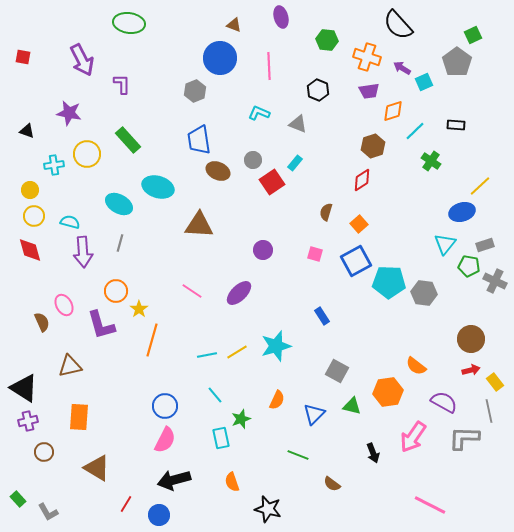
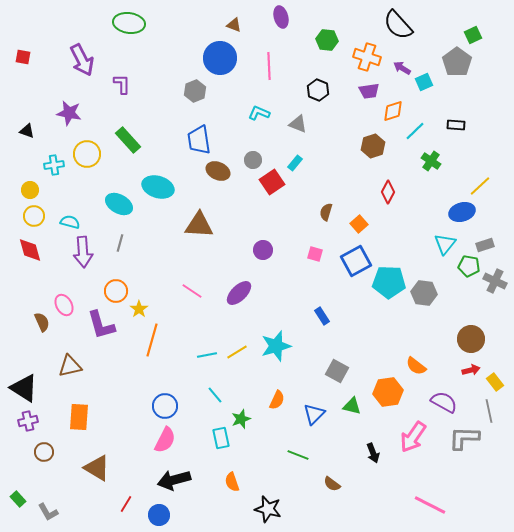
red diamond at (362, 180): moved 26 px right, 12 px down; rotated 30 degrees counterclockwise
